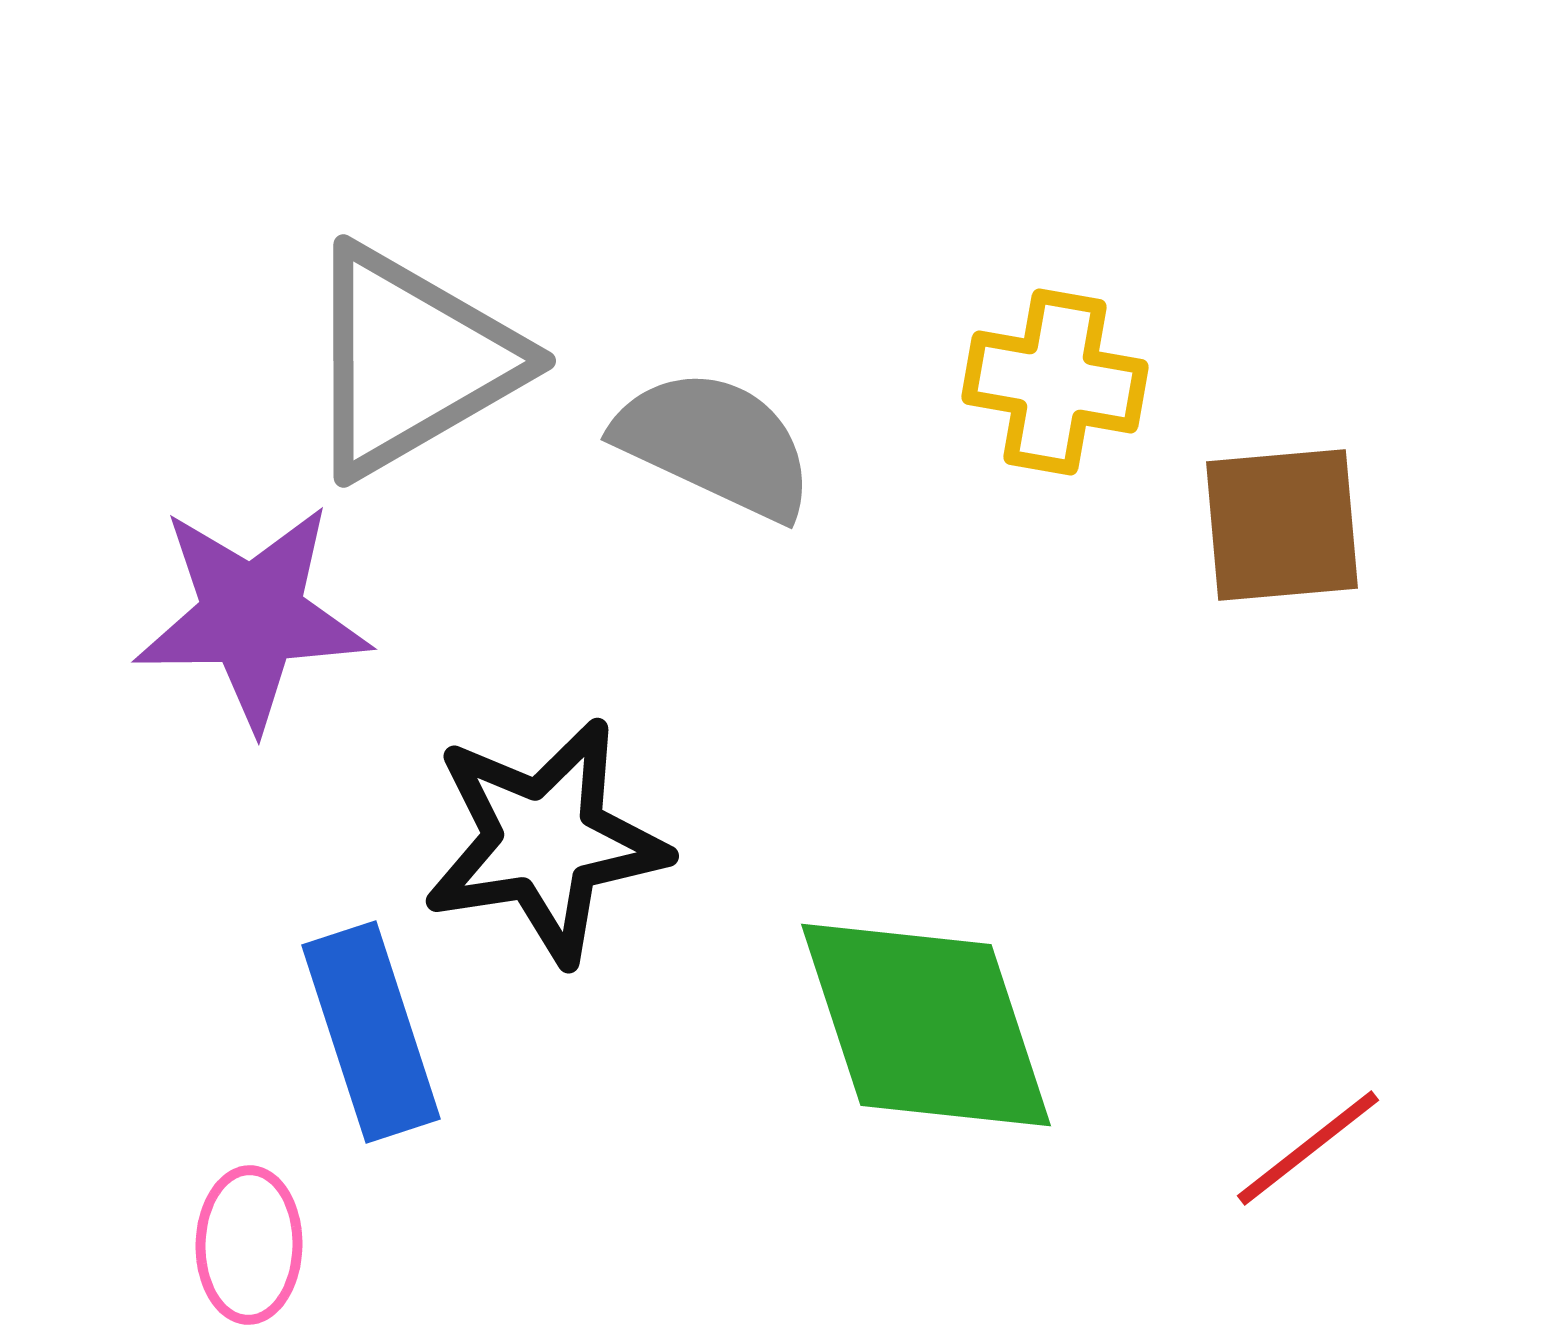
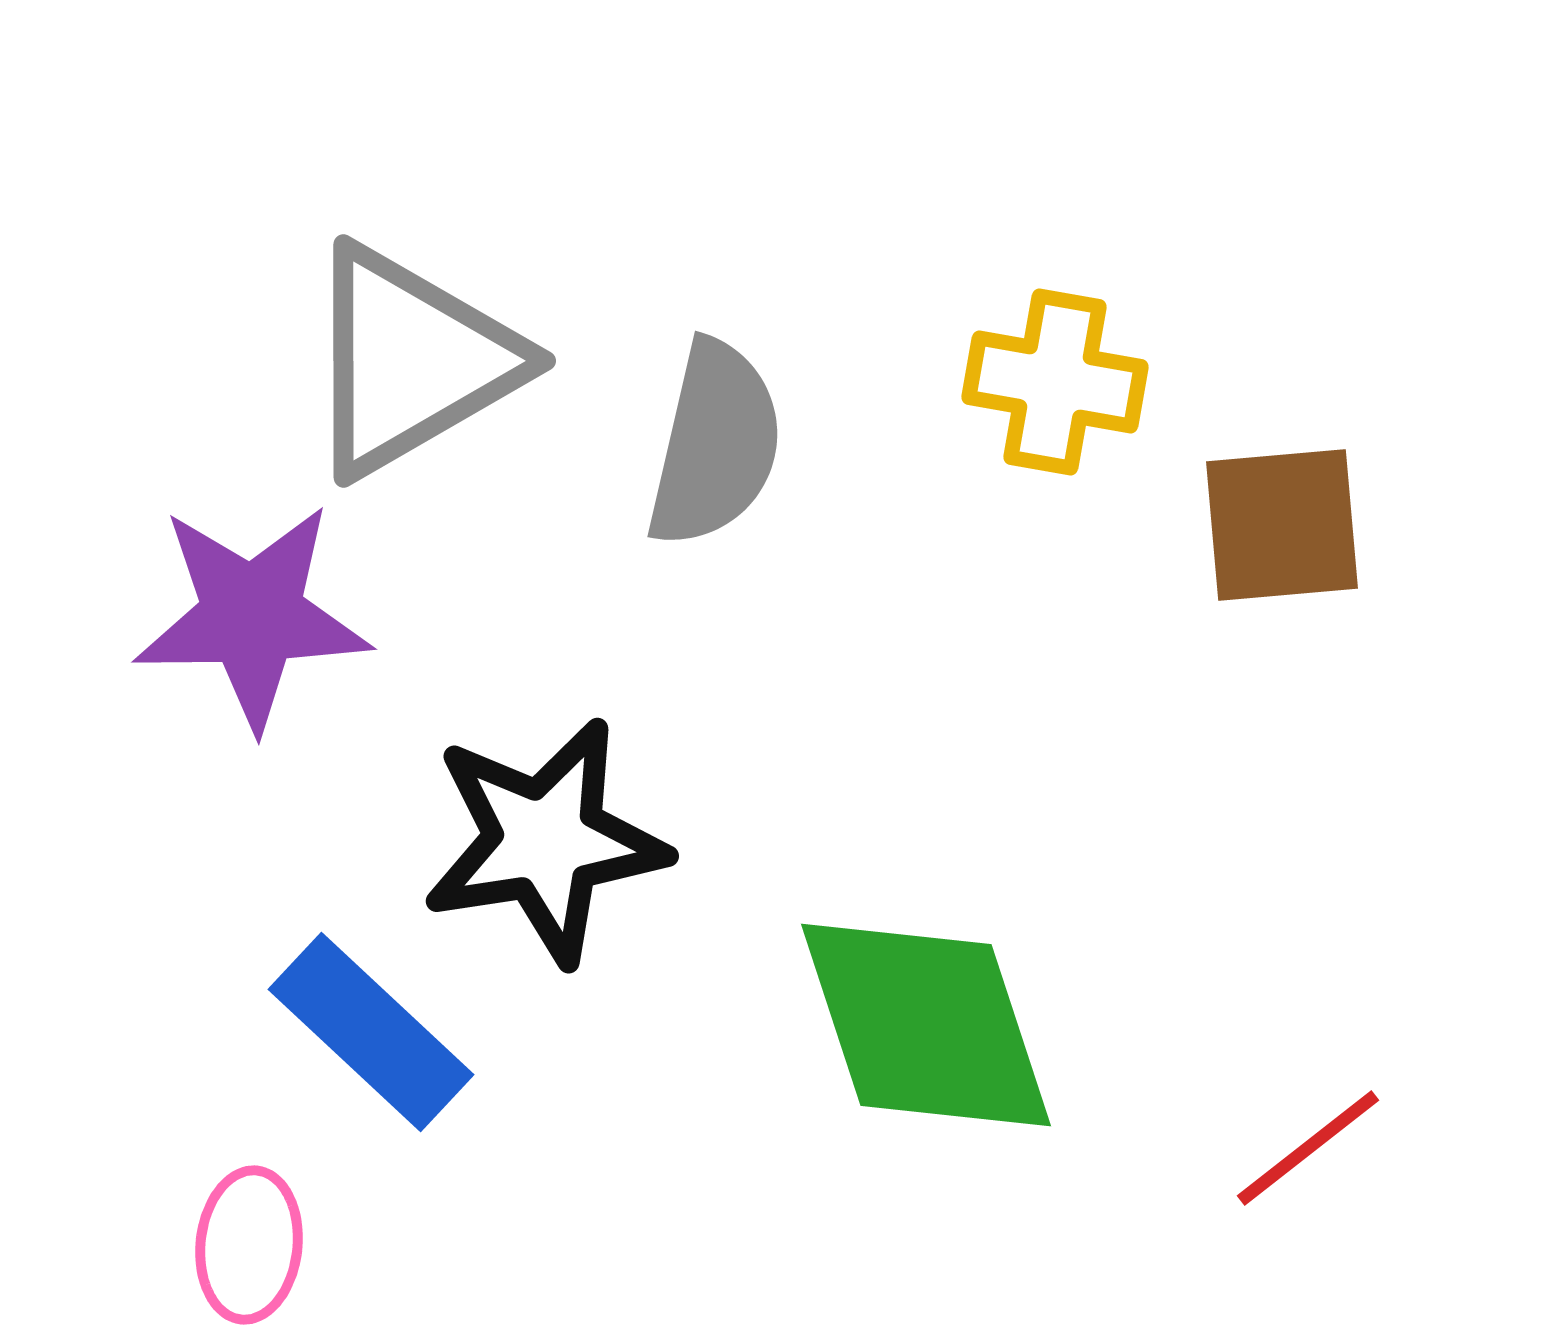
gray semicircle: rotated 78 degrees clockwise
blue rectangle: rotated 29 degrees counterclockwise
pink ellipse: rotated 5 degrees clockwise
